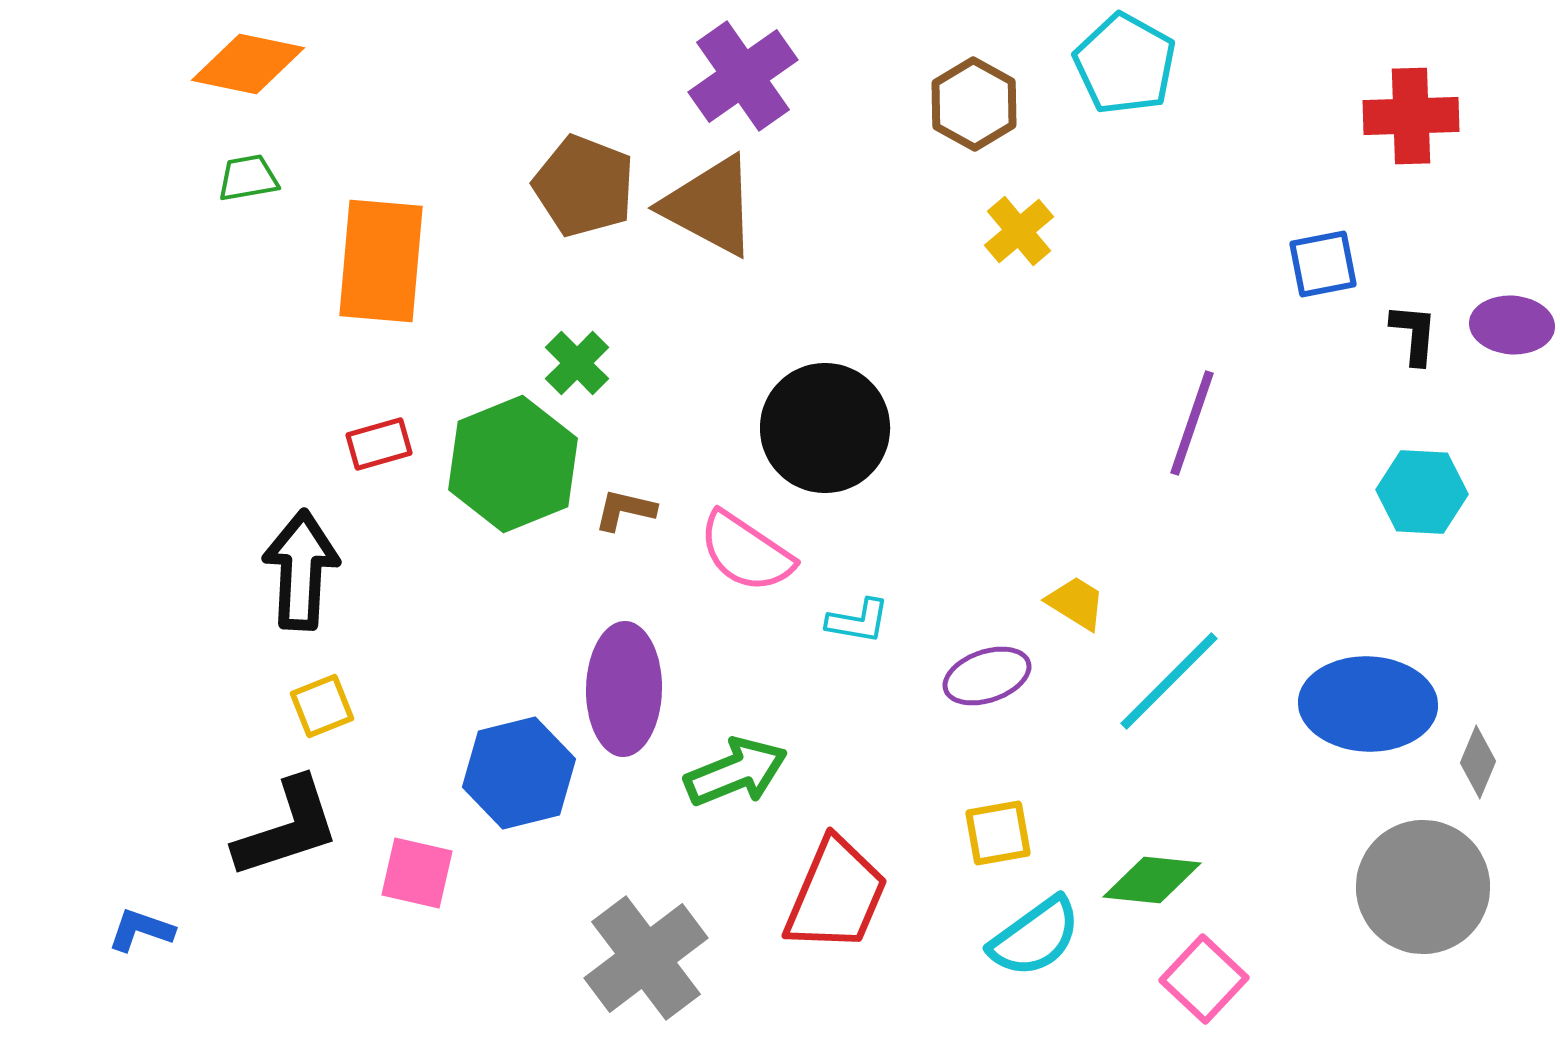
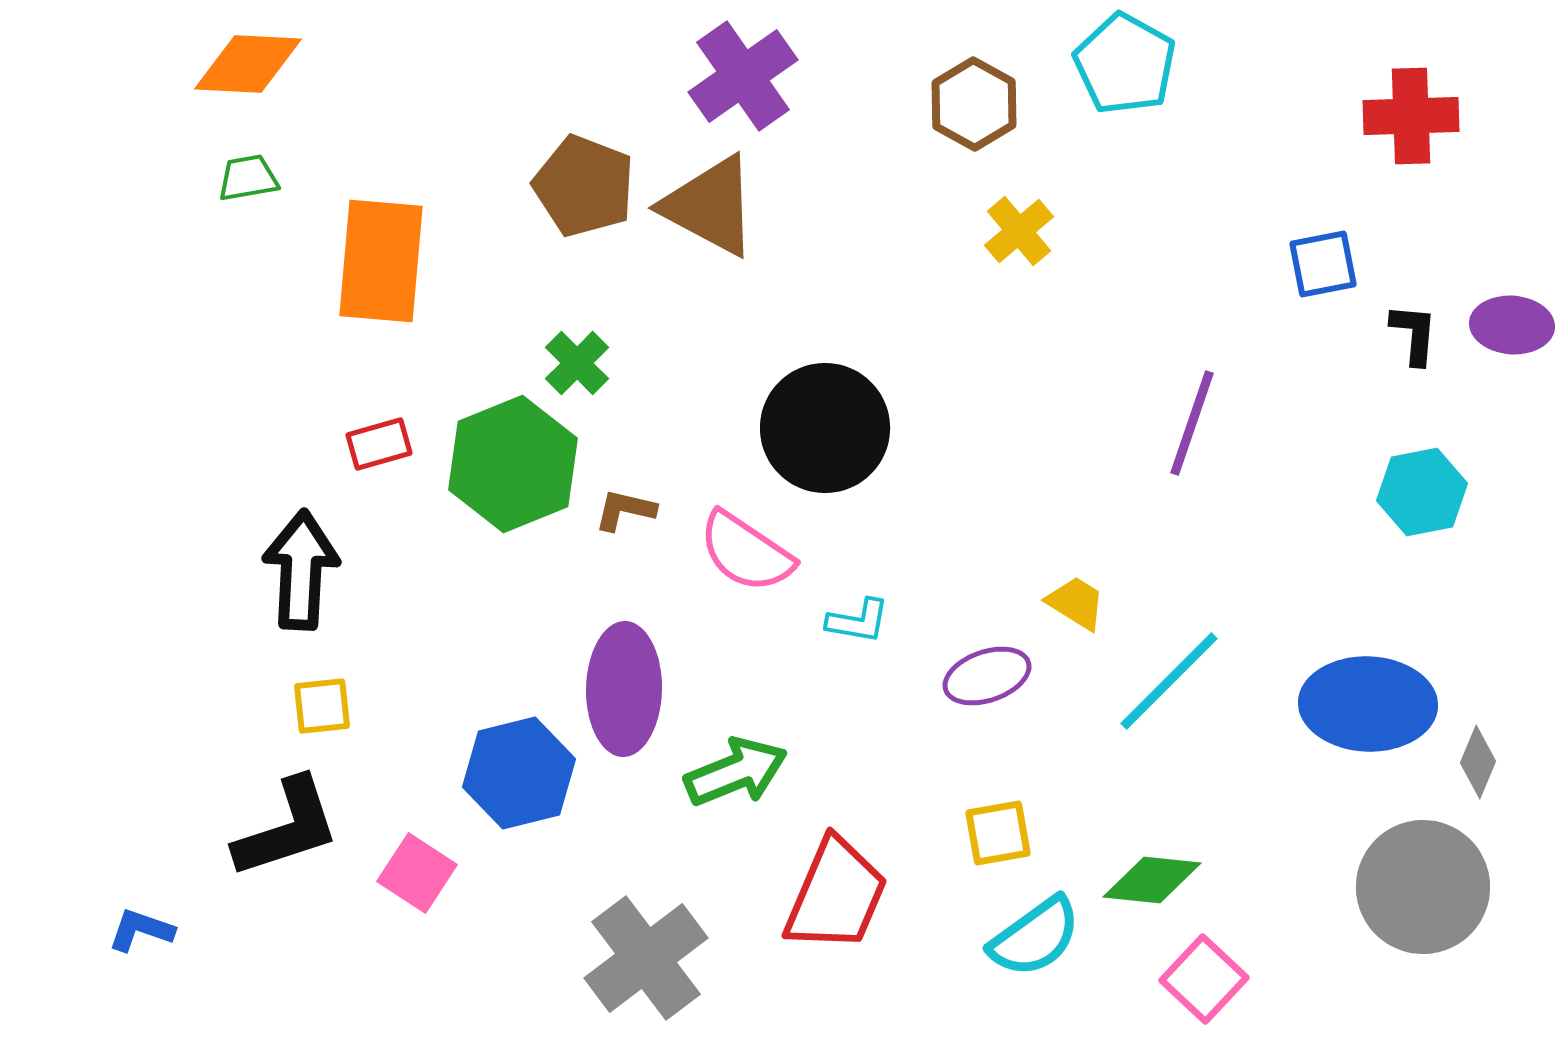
orange diamond at (248, 64): rotated 9 degrees counterclockwise
cyan hexagon at (1422, 492): rotated 14 degrees counterclockwise
yellow square at (322, 706): rotated 16 degrees clockwise
pink square at (417, 873): rotated 20 degrees clockwise
